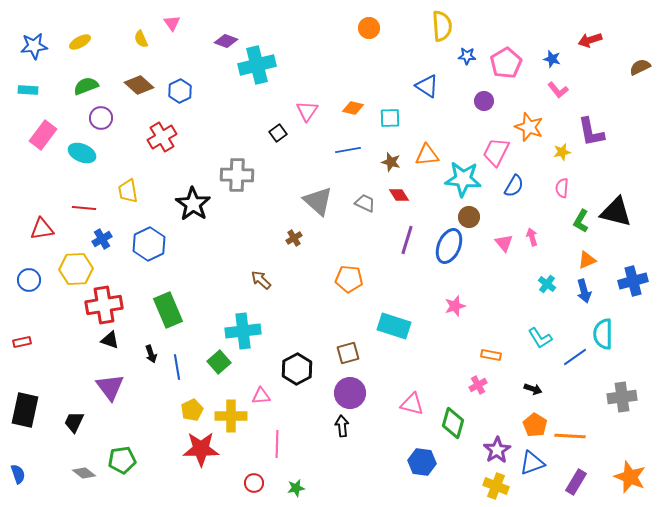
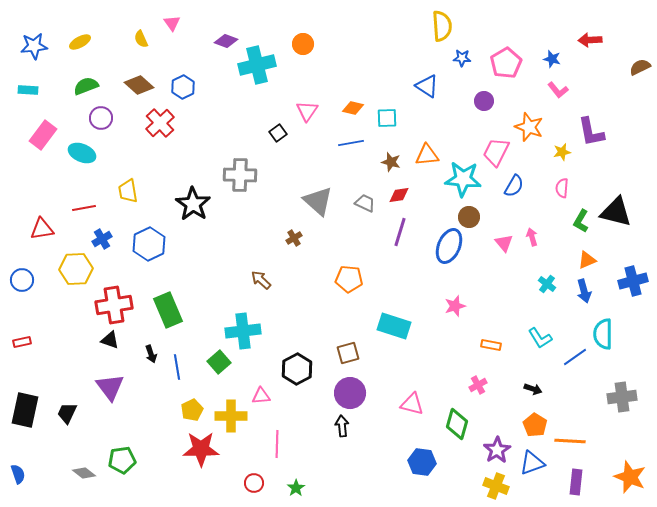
orange circle at (369, 28): moved 66 px left, 16 px down
red arrow at (590, 40): rotated 15 degrees clockwise
blue star at (467, 56): moved 5 px left, 2 px down
blue hexagon at (180, 91): moved 3 px right, 4 px up
cyan square at (390, 118): moved 3 px left
red cross at (162, 137): moved 2 px left, 14 px up; rotated 12 degrees counterclockwise
blue line at (348, 150): moved 3 px right, 7 px up
gray cross at (237, 175): moved 3 px right
red diamond at (399, 195): rotated 65 degrees counterclockwise
red line at (84, 208): rotated 15 degrees counterclockwise
purple line at (407, 240): moved 7 px left, 8 px up
blue circle at (29, 280): moved 7 px left
red cross at (104, 305): moved 10 px right
orange rectangle at (491, 355): moved 10 px up
black trapezoid at (74, 422): moved 7 px left, 9 px up
green diamond at (453, 423): moved 4 px right, 1 px down
orange line at (570, 436): moved 5 px down
purple rectangle at (576, 482): rotated 25 degrees counterclockwise
green star at (296, 488): rotated 24 degrees counterclockwise
